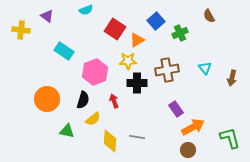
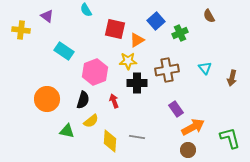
cyan semicircle: rotated 80 degrees clockwise
red square: rotated 20 degrees counterclockwise
yellow semicircle: moved 2 px left, 2 px down
